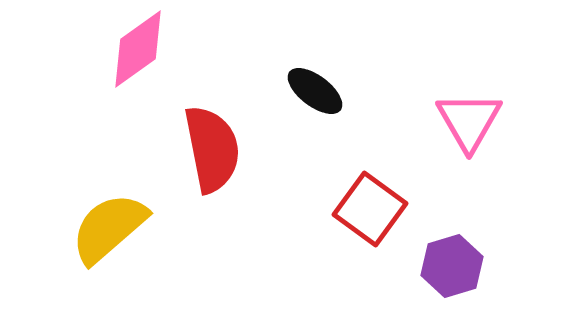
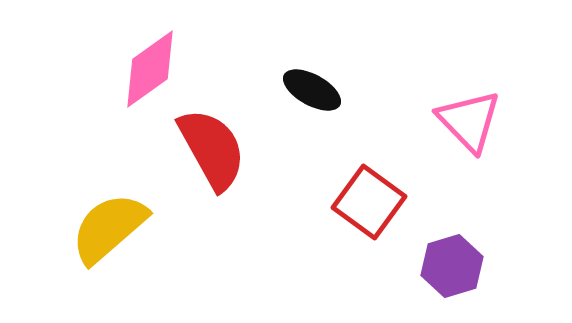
pink diamond: moved 12 px right, 20 px down
black ellipse: moved 3 px left, 1 px up; rotated 8 degrees counterclockwise
pink triangle: rotated 14 degrees counterclockwise
red semicircle: rotated 18 degrees counterclockwise
red square: moved 1 px left, 7 px up
